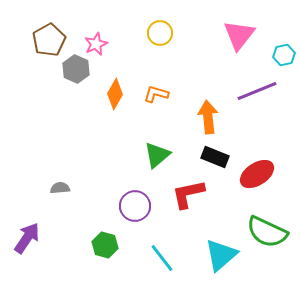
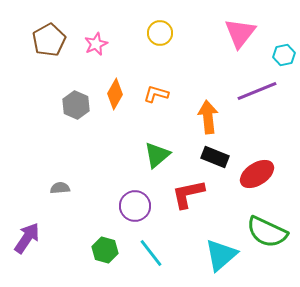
pink triangle: moved 1 px right, 2 px up
gray hexagon: moved 36 px down
green hexagon: moved 5 px down
cyan line: moved 11 px left, 5 px up
